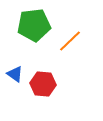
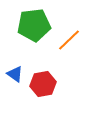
orange line: moved 1 px left, 1 px up
red hexagon: rotated 15 degrees counterclockwise
